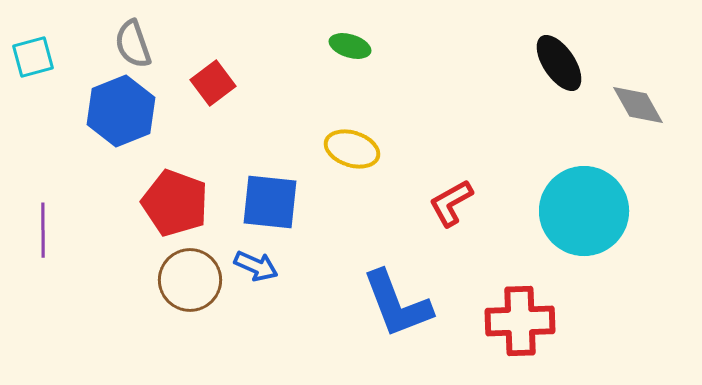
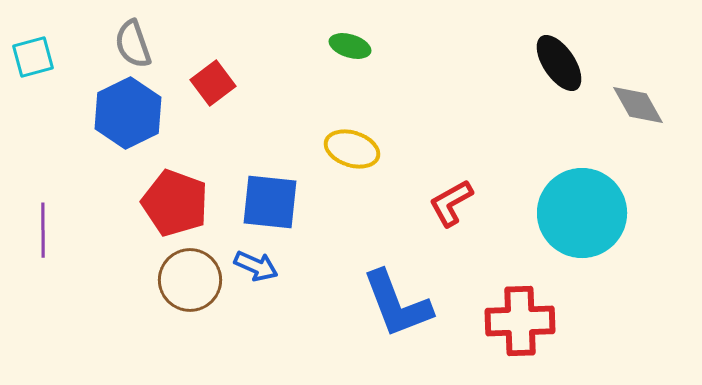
blue hexagon: moved 7 px right, 2 px down; rotated 4 degrees counterclockwise
cyan circle: moved 2 px left, 2 px down
